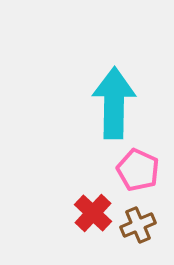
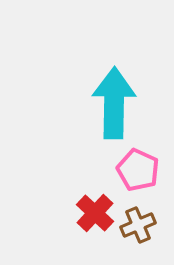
red cross: moved 2 px right
